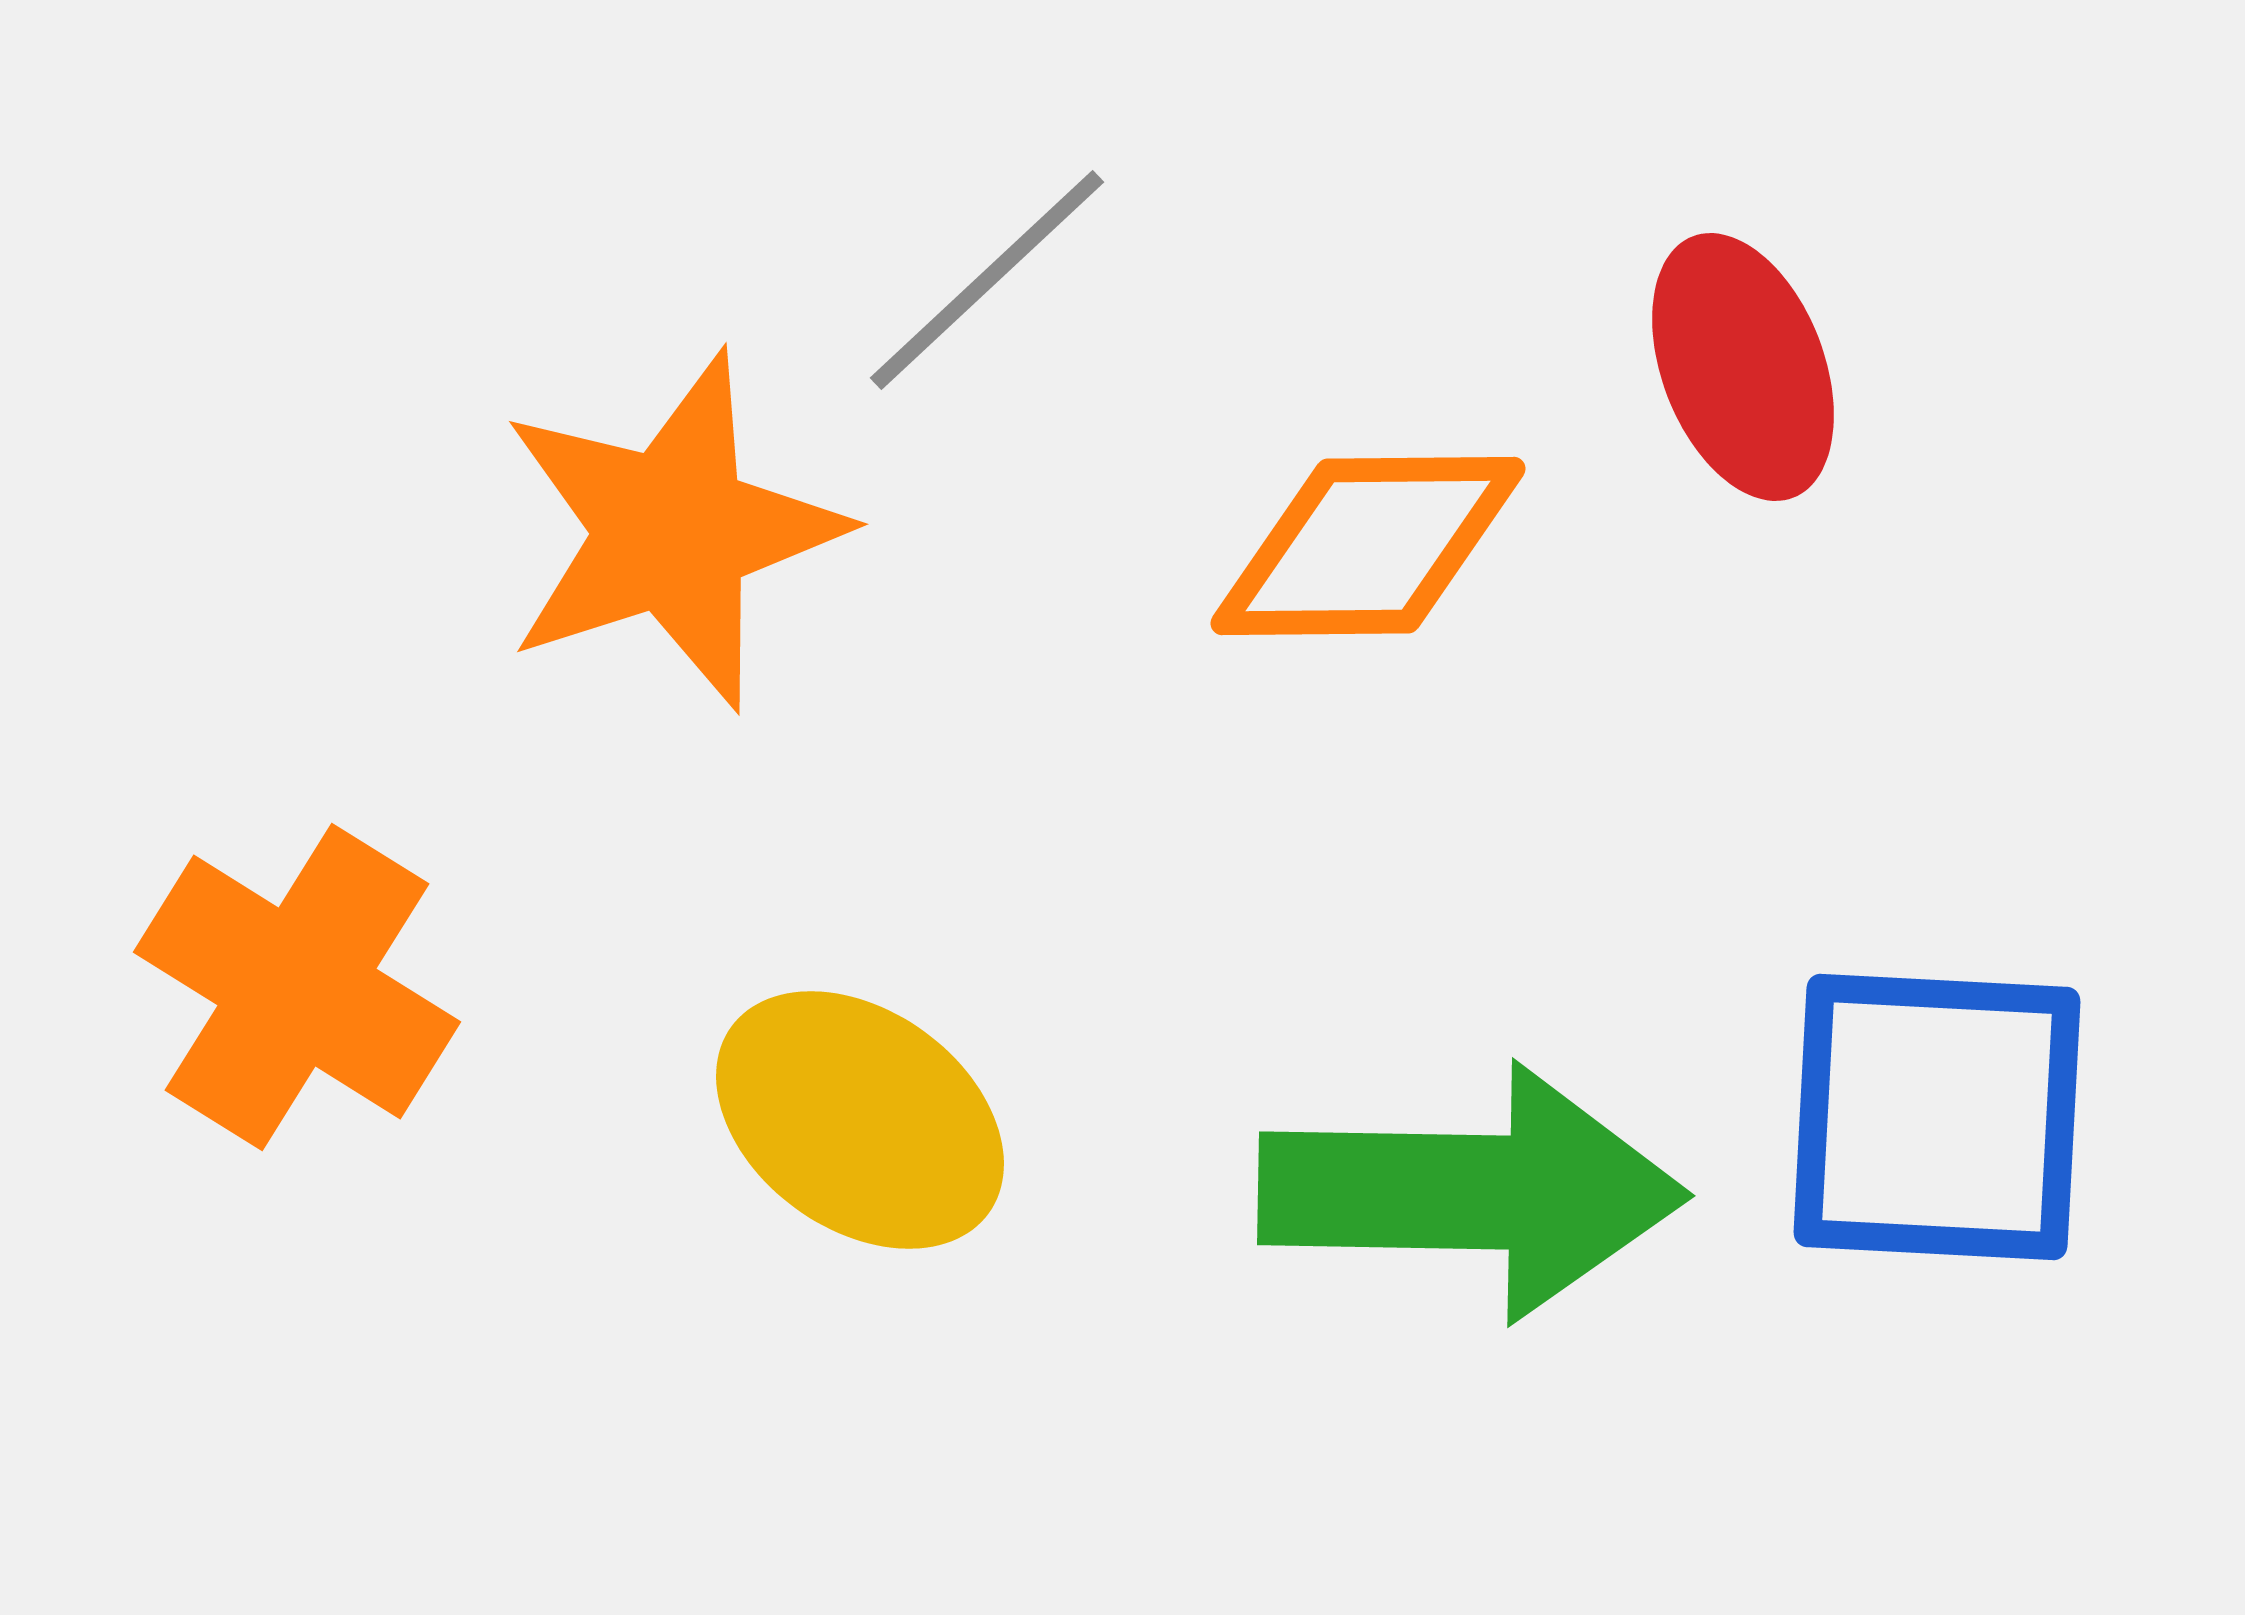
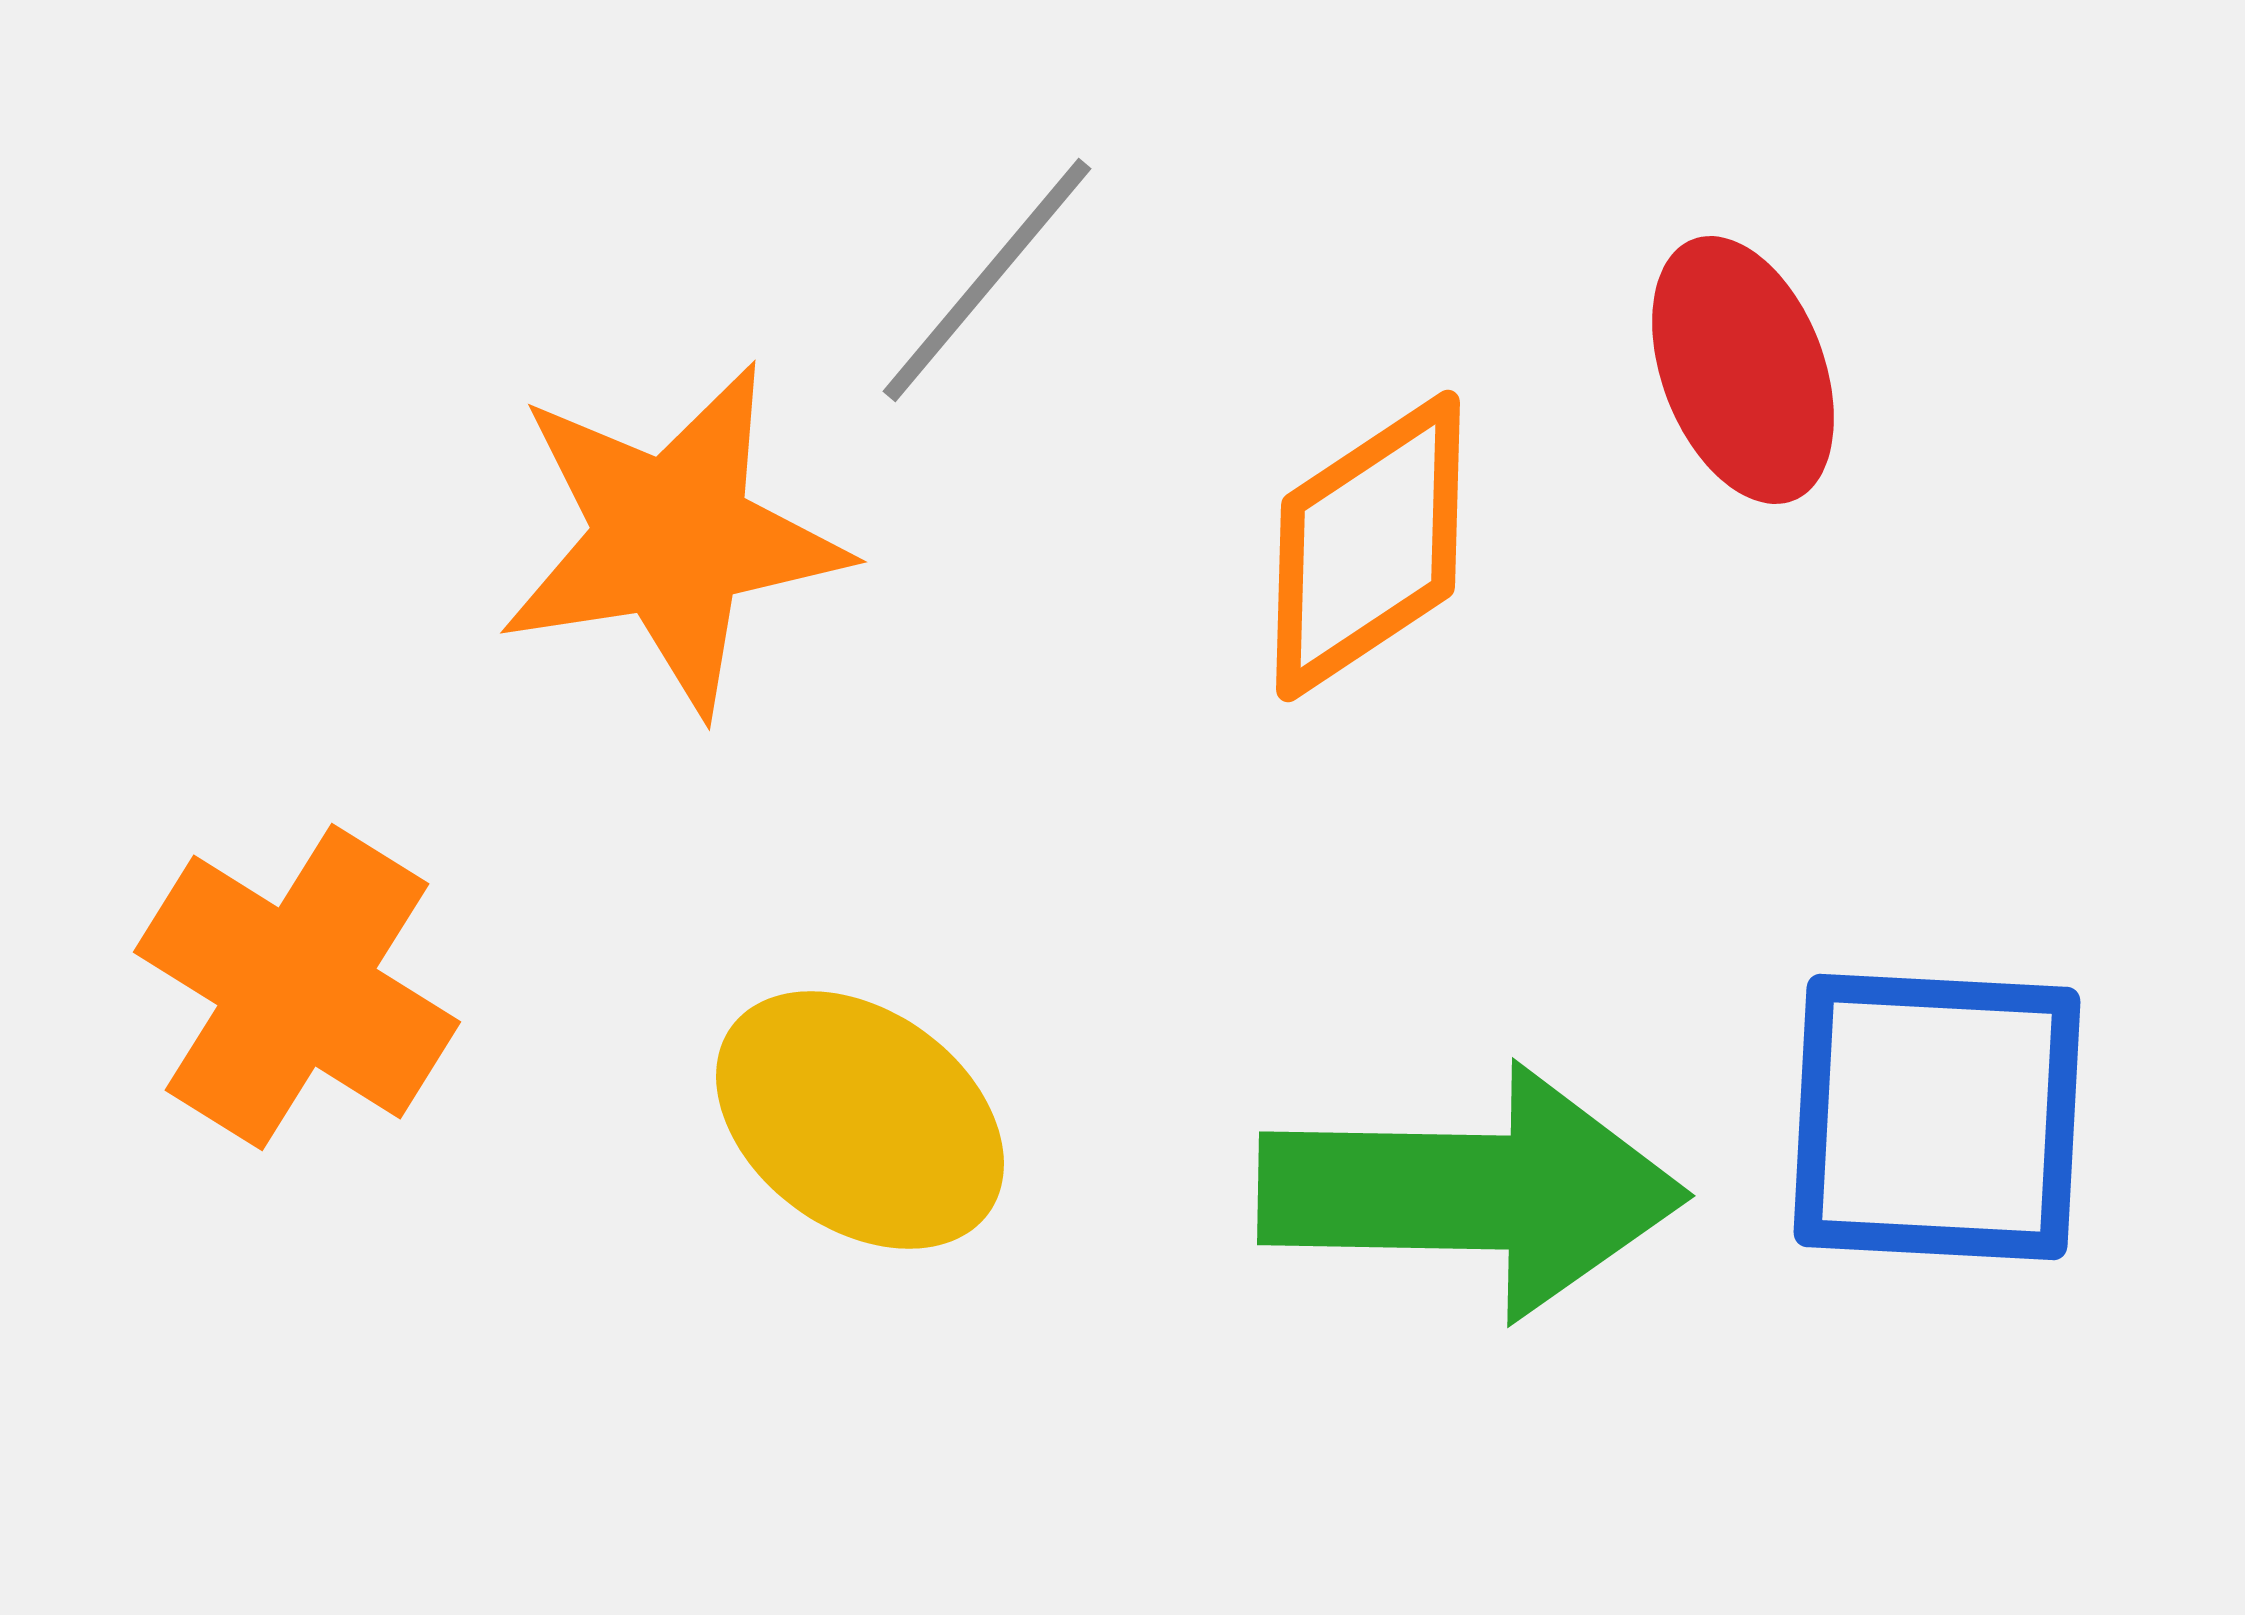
gray line: rotated 7 degrees counterclockwise
red ellipse: moved 3 px down
orange star: moved 7 px down; rotated 9 degrees clockwise
orange diamond: rotated 33 degrees counterclockwise
